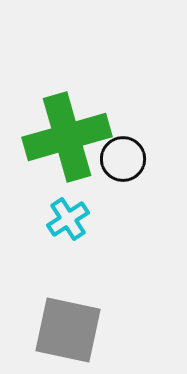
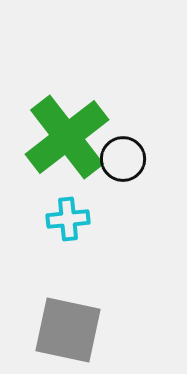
green cross: rotated 22 degrees counterclockwise
cyan cross: rotated 27 degrees clockwise
